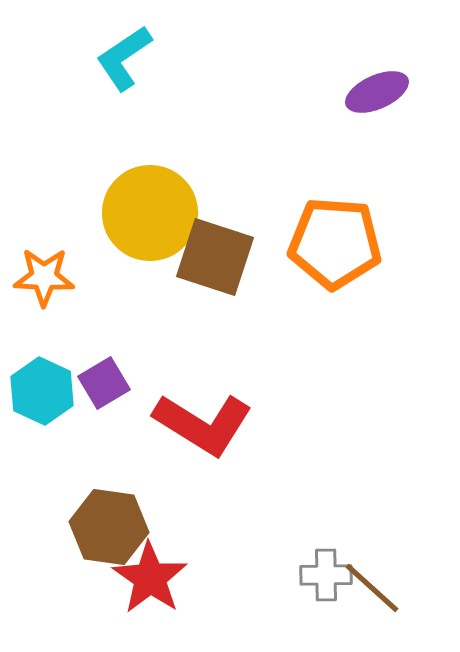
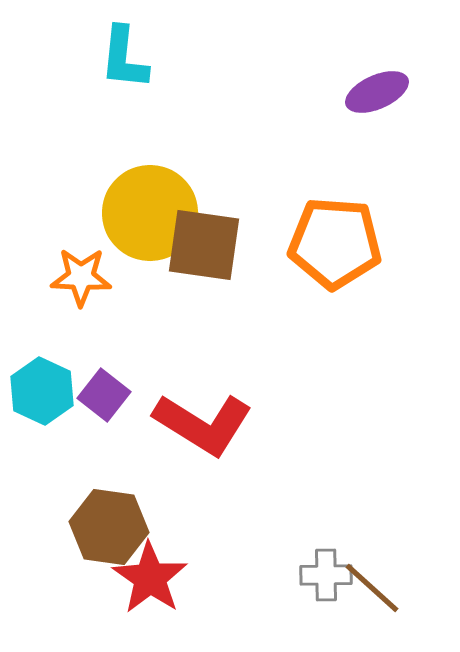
cyan L-shape: rotated 50 degrees counterclockwise
brown square: moved 11 px left, 12 px up; rotated 10 degrees counterclockwise
orange star: moved 37 px right
purple square: moved 12 px down; rotated 21 degrees counterclockwise
